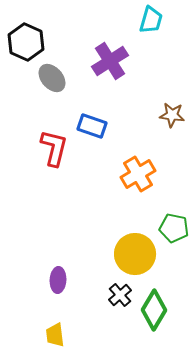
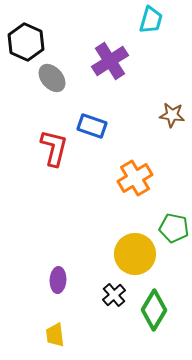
orange cross: moved 3 px left, 4 px down
black cross: moved 6 px left
